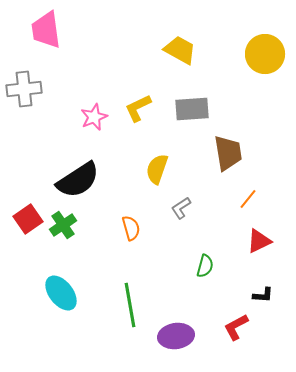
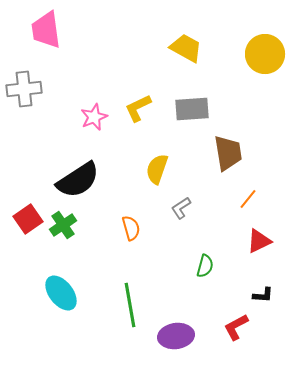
yellow trapezoid: moved 6 px right, 2 px up
